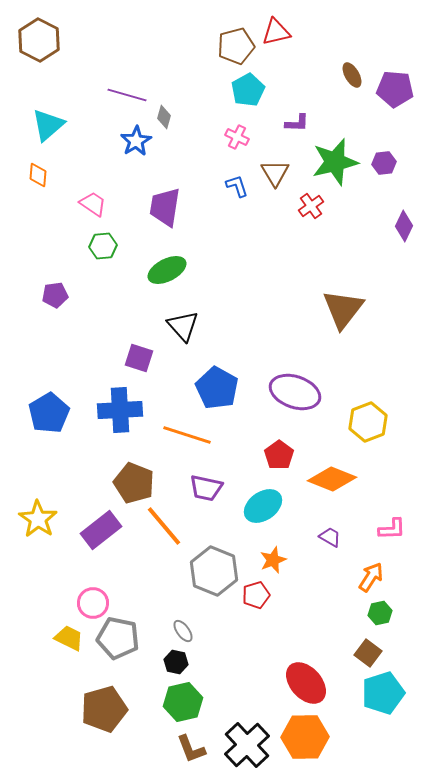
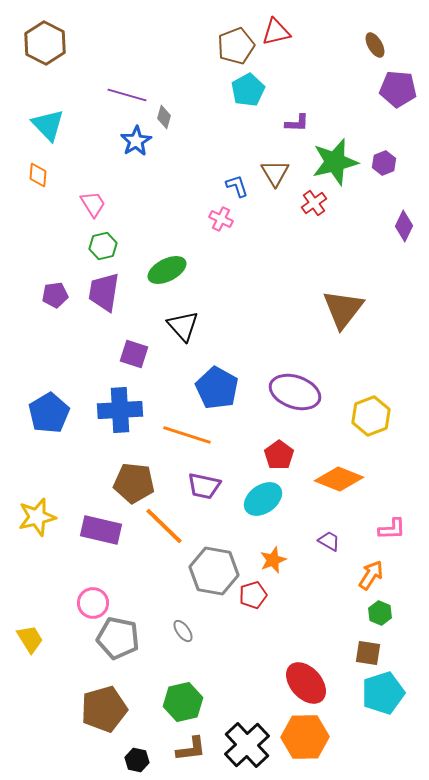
brown hexagon at (39, 40): moved 6 px right, 3 px down
brown pentagon at (236, 46): rotated 6 degrees counterclockwise
brown ellipse at (352, 75): moved 23 px right, 30 px up
purple pentagon at (395, 89): moved 3 px right
cyan triangle at (48, 125): rotated 33 degrees counterclockwise
pink cross at (237, 137): moved 16 px left, 82 px down
purple hexagon at (384, 163): rotated 15 degrees counterclockwise
pink trapezoid at (93, 204): rotated 24 degrees clockwise
red cross at (311, 206): moved 3 px right, 3 px up
purple trapezoid at (165, 207): moved 61 px left, 85 px down
green hexagon at (103, 246): rotated 8 degrees counterclockwise
purple square at (139, 358): moved 5 px left, 4 px up
yellow hexagon at (368, 422): moved 3 px right, 6 px up
orange diamond at (332, 479): moved 7 px right
brown pentagon at (134, 483): rotated 15 degrees counterclockwise
purple trapezoid at (206, 488): moved 2 px left, 2 px up
cyan ellipse at (263, 506): moved 7 px up
yellow star at (38, 519): moved 1 px left, 2 px up; rotated 24 degrees clockwise
orange line at (164, 526): rotated 6 degrees counterclockwise
purple rectangle at (101, 530): rotated 51 degrees clockwise
purple trapezoid at (330, 537): moved 1 px left, 4 px down
gray hexagon at (214, 571): rotated 12 degrees counterclockwise
orange arrow at (371, 577): moved 2 px up
red pentagon at (256, 595): moved 3 px left
green hexagon at (380, 613): rotated 25 degrees counterclockwise
yellow trapezoid at (69, 638): moved 39 px left, 1 px down; rotated 32 degrees clockwise
brown square at (368, 653): rotated 28 degrees counterclockwise
black hexagon at (176, 662): moved 39 px left, 98 px down
brown L-shape at (191, 749): rotated 76 degrees counterclockwise
